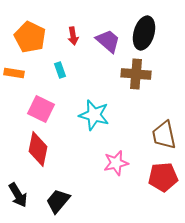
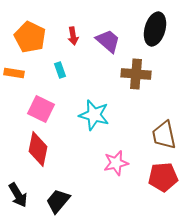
black ellipse: moved 11 px right, 4 px up
